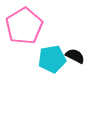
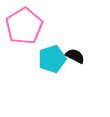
cyan pentagon: rotated 8 degrees counterclockwise
